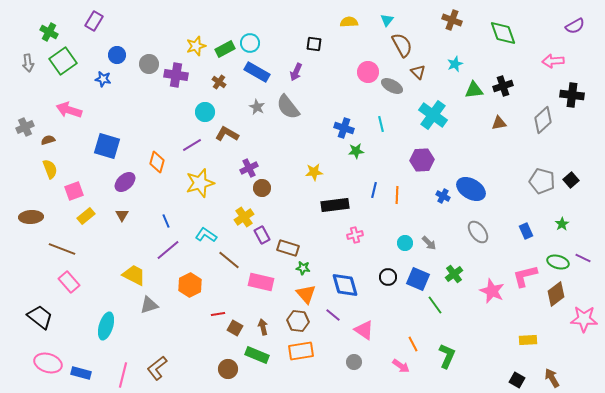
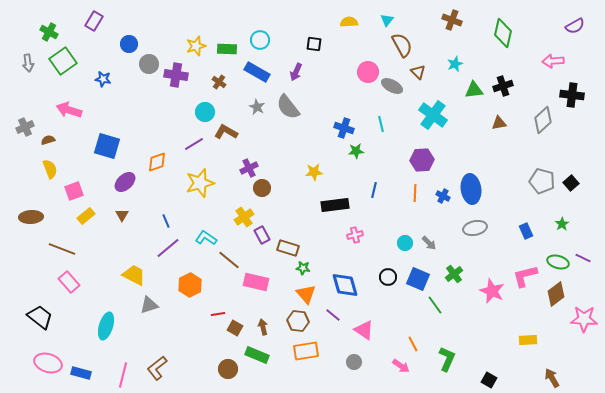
green diamond at (503, 33): rotated 32 degrees clockwise
cyan circle at (250, 43): moved 10 px right, 3 px up
green rectangle at (225, 49): moved 2 px right; rotated 30 degrees clockwise
blue circle at (117, 55): moved 12 px right, 11 px up
brown L-shape at (227, 134): moved 1 px left, 2 px up
purple line at (192, 145): moved 2 px right, 1 px up
orange diamond at (157, 162): rotated 55 degrees clockwise
black square at (571, 180): moved 3 px down
blue ellipse at (471, 189): rotated 52 degrees clockwise
orange line at (397, 195): moved 18 px right, 2 px up
gray ellipse at (478, 232): moved 3 px left, 4 px up; rotated 65 degrees counterclockwise
cyan L-shape at (206, 235): moved 3 px down
purple line at (168, 250): moved 2 px up
pink rectangle at (261, 282): moved 5 px left
orange rectangle at (301, 351): moved 5 px right
green L-shape at (447, 356): moved 3 px down
black square at (517, 380): moved 28 px left
